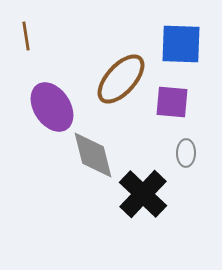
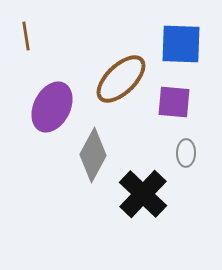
brown ellipse: rotated 4 degrees clockwise
purple square: moved 2 px right
purple ellipse: rotated 60 degrees clockwise
gray diamond: rotated 42 degrees clockwise
